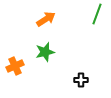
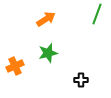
green star: moved 3 px right, 1 px down
